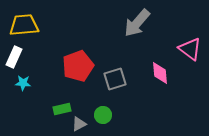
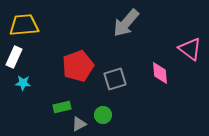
gray arrow: moved 11 px left
green rectangle: moved 2 px up
